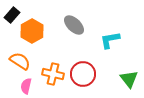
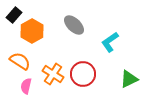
black rectangle: moved 2 px right
cyan L-shape: moved 2 px down; rotated 25 degrees counterclockwise
orange cross: rotated 20 degrees clockwise
green triangle: rotated 42 degrees clockwise
